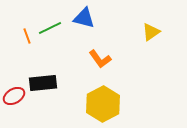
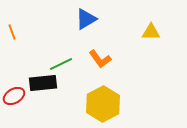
blue triangle: moved 2 px right, 1 px down; rotated 45 degrees counterclockwise
green line: moved 11 px right, 36 px down
yellow triangle: rotated 36 degrees clockwise
orange line: moved 15 px left, 4 px up
